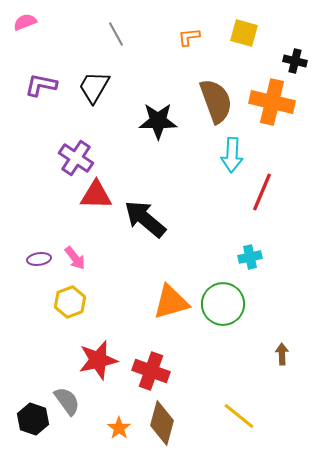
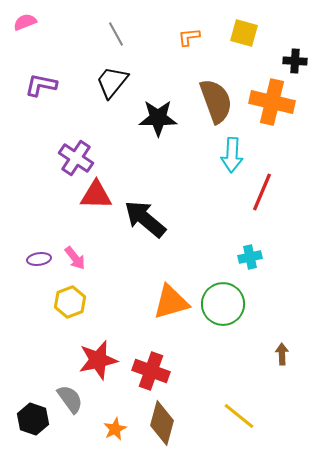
black cross: rotated 10 degrees counterclockwise
black trapezoid: moved 18 px right, 5 px up; rotated 9 degrees clockwise
black star: moved 3 px up
gray semicircle: moved 3 px right, 2 px up
orange star: moved 4 px left, 1 px down; rotated 10 degrees clockwise
